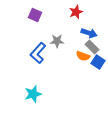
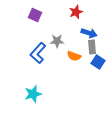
gray rectangle: rotated 40 degrees clockwise
orange semicircle: moved 9 px left
